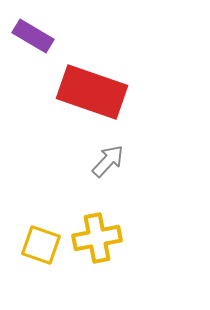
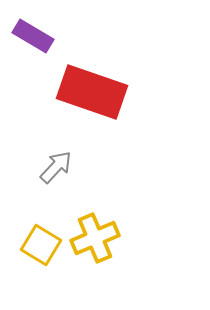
gray arrow: moved 52 px left, 6 px down
yellow cross: moved 2 px left; rotated 12 degrees counterclockwise
yellow square: rotated 12 degrees clockwise
